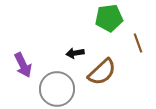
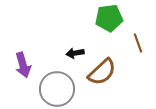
purple arrow: rotated 10 degrees clockwise
